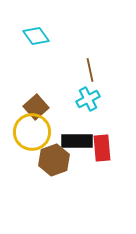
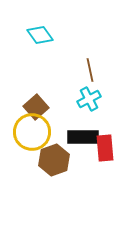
cyan diamond: moved 4 px right, 1 px up
cyan cross: moved 1 px right
black rectangle: moved 6 px right, 4 px up
red rectangle: moved 3 px right
